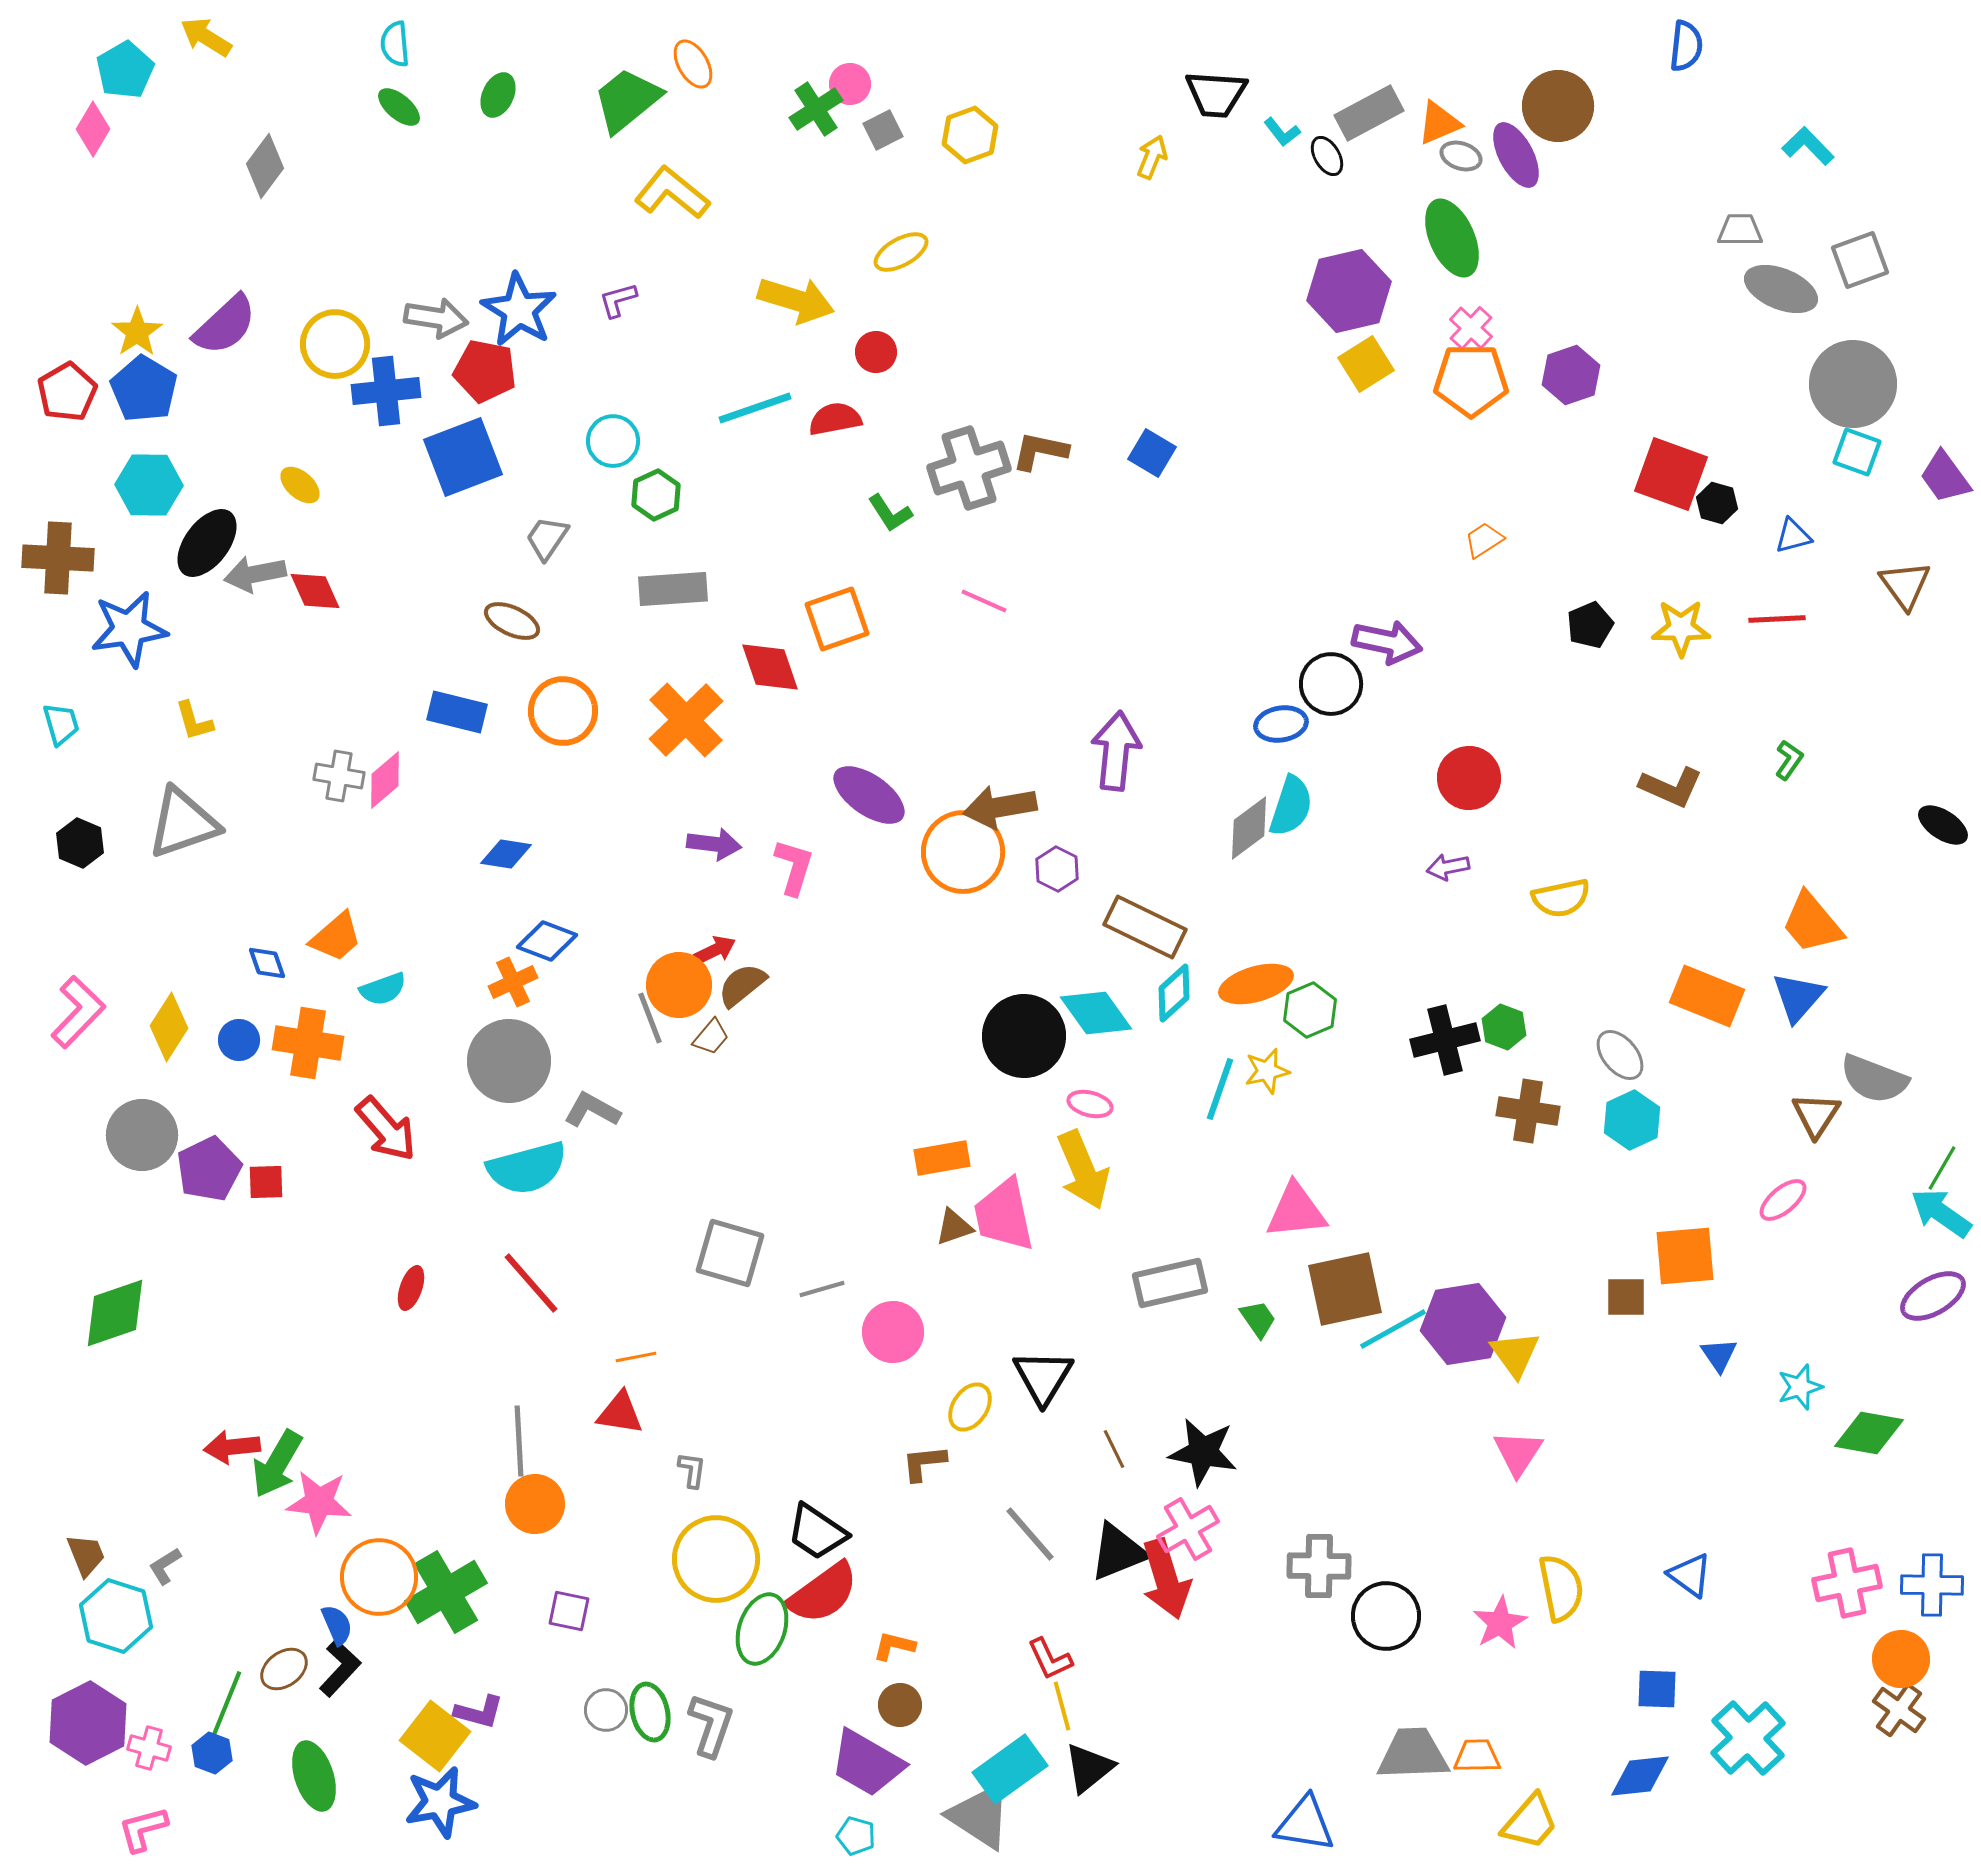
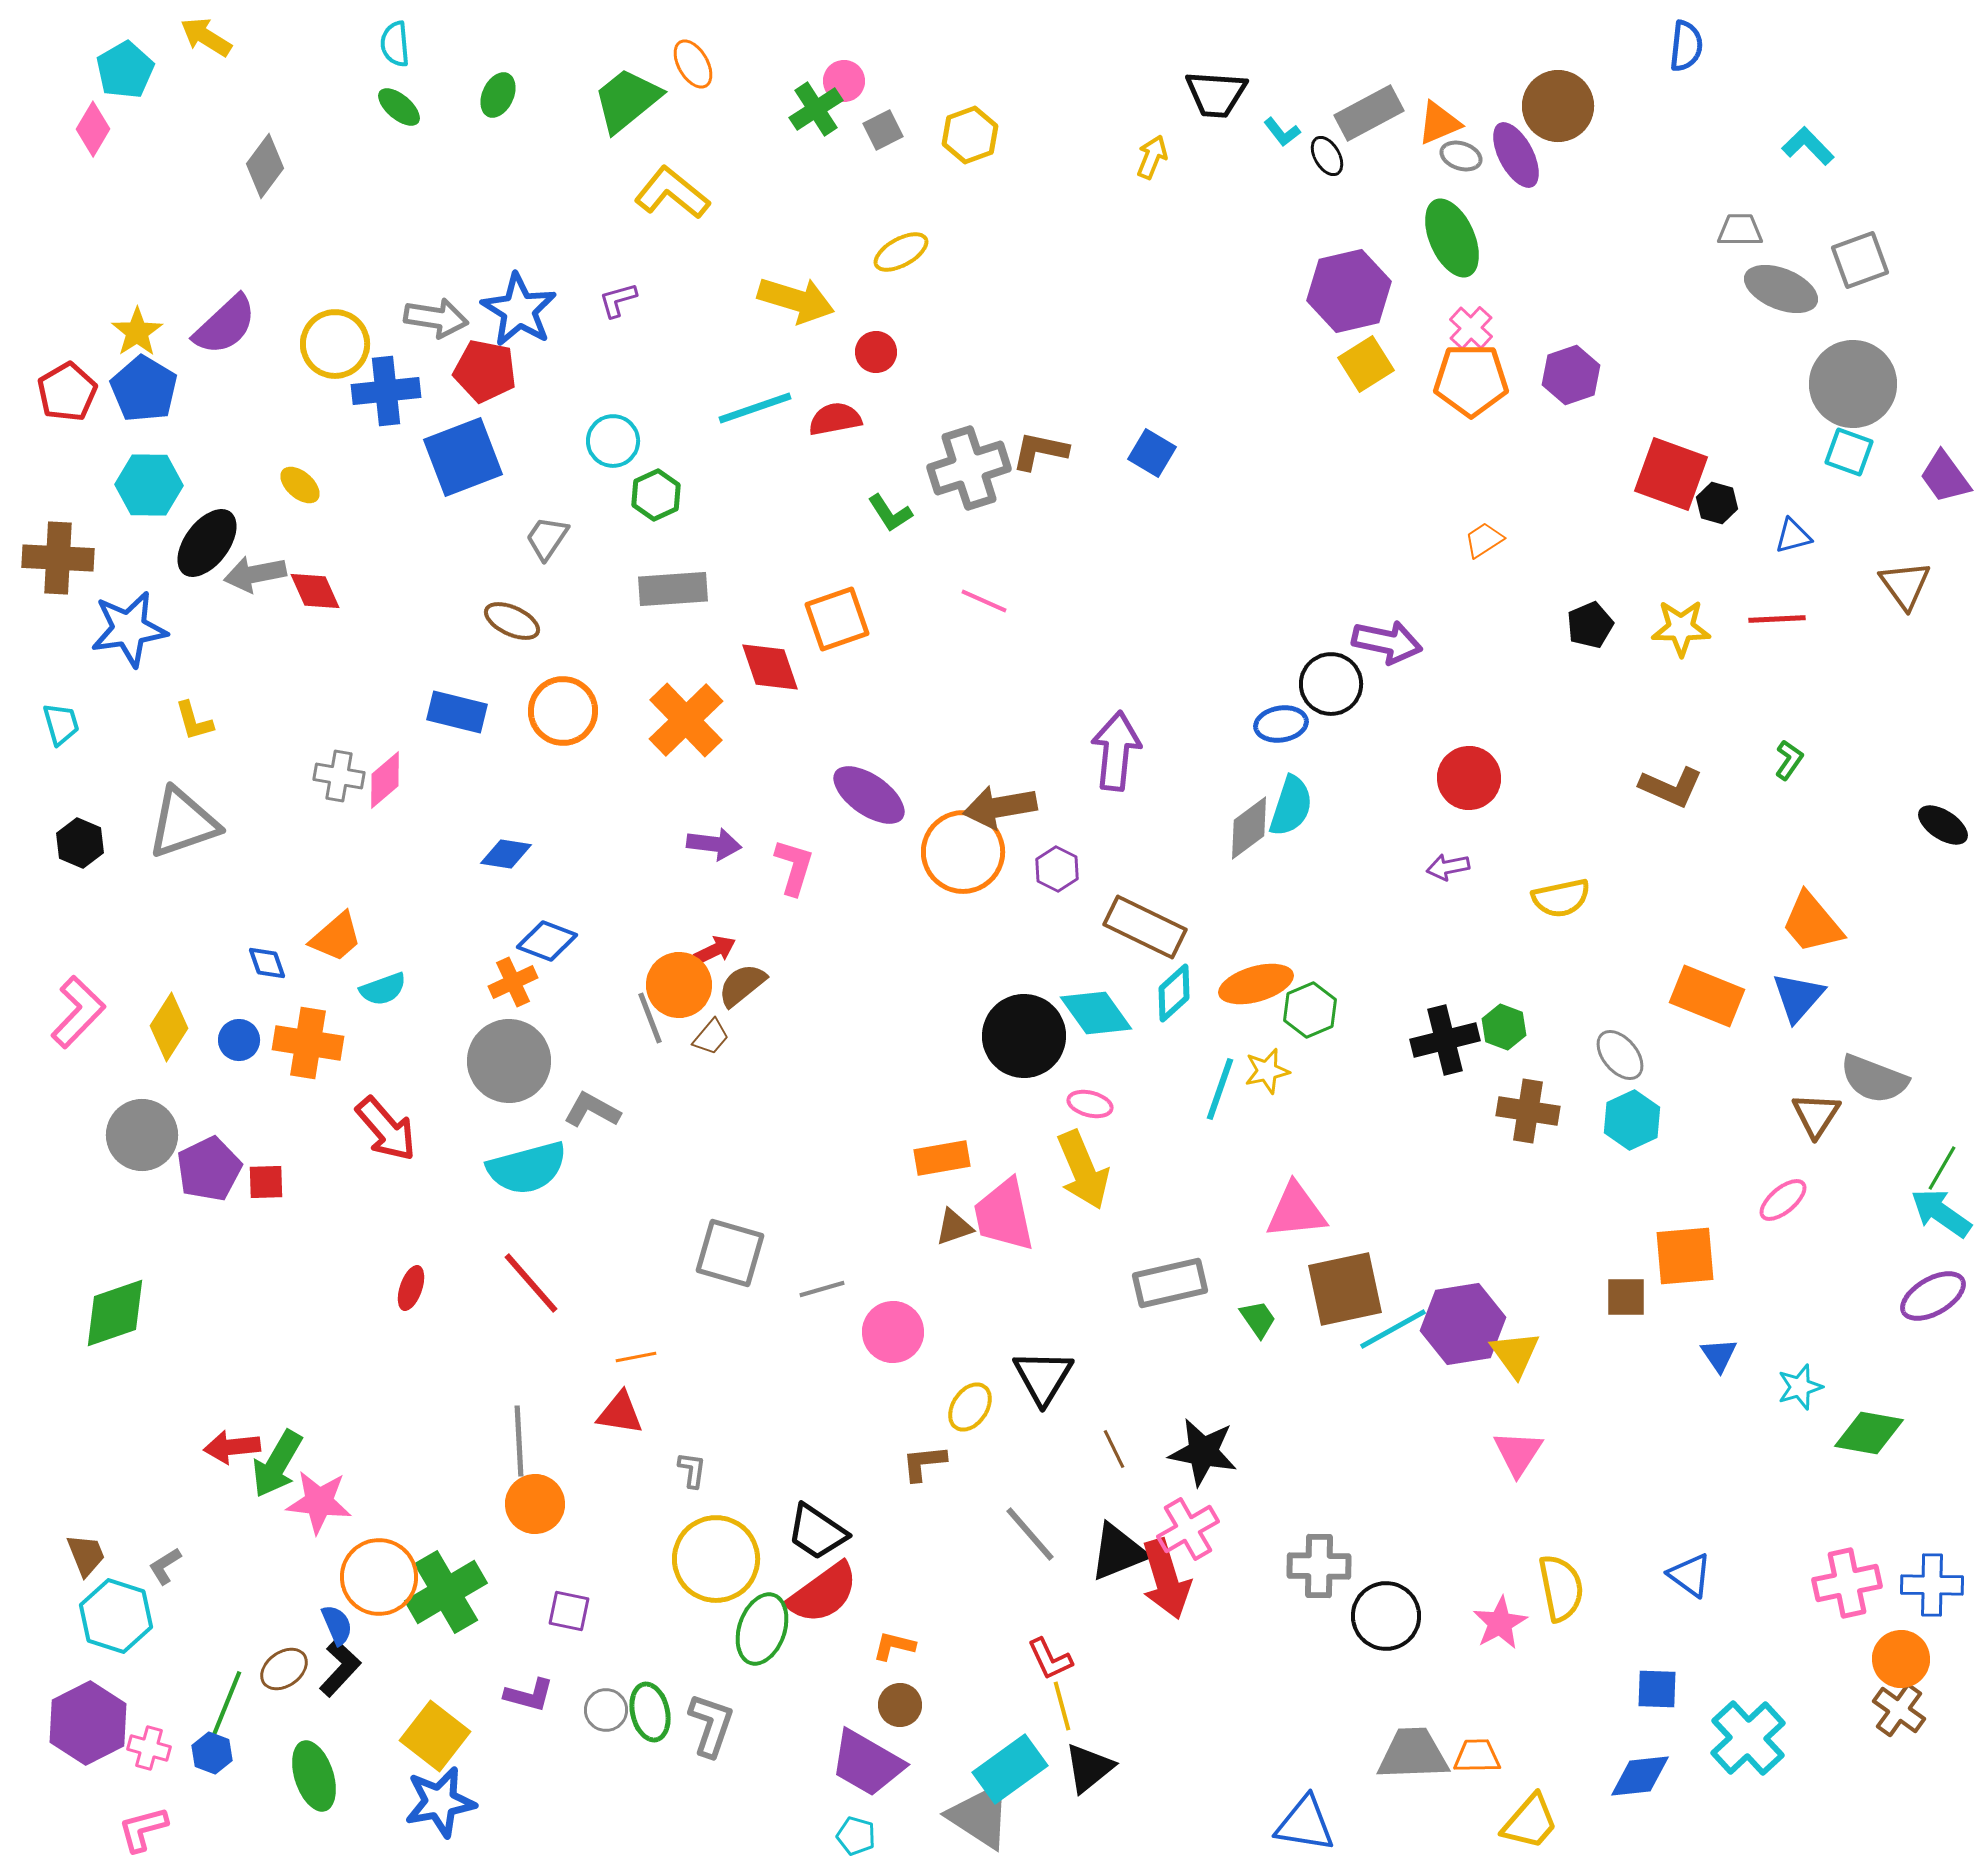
pink circle at (850, 84): moved 6 px left, 3 px up
cyan square at (1857, 452): moved 8 px left
purple L-shape at (479, 1712): moved 50 px right, 17 px up
